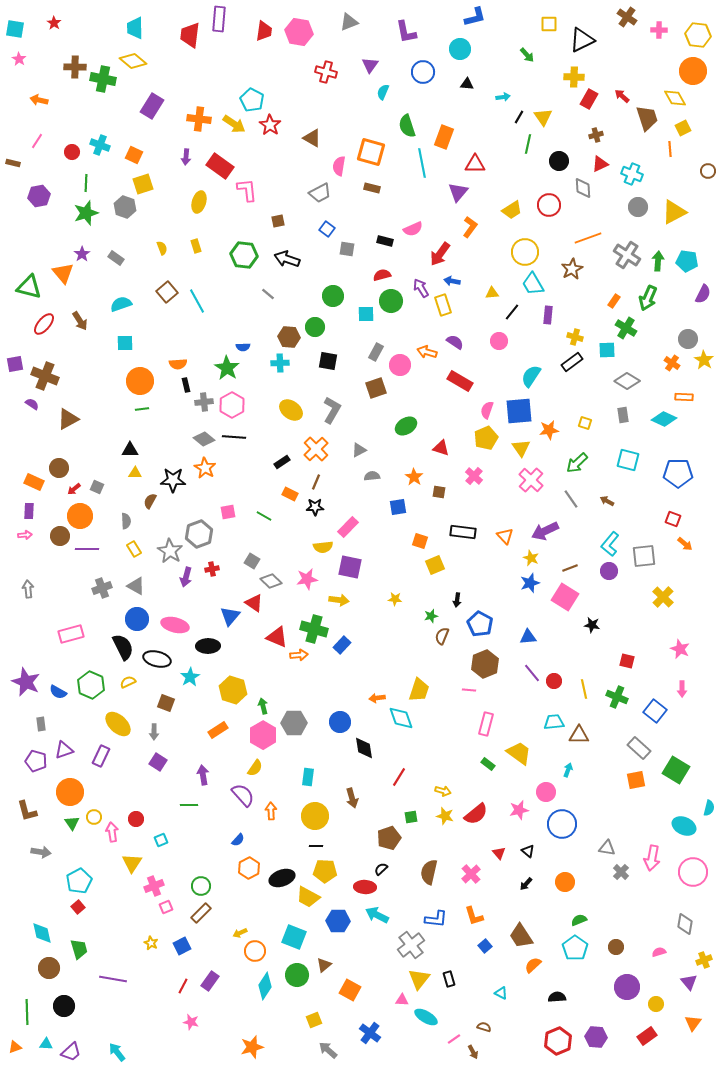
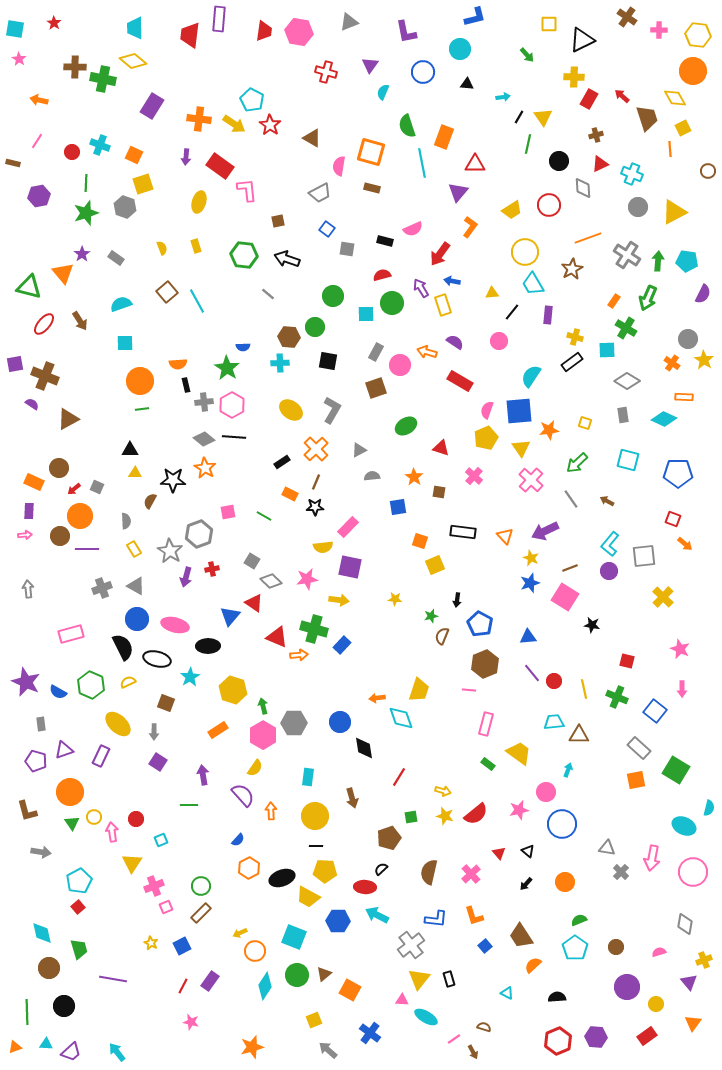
green circle at (391, 301): moved 1 px right, 2 px down
brown triangle at (324, 965): moved 9 px down
cyan triangle at (501, 993): moved 6 px right
